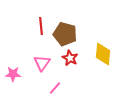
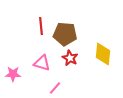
brown pentagon: rotated 10 degrees counterclockwise
pink triangle: rotated 48 degrees counterclockwise
